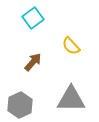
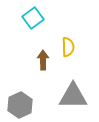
yellow semicircle: moved 3 px left, 1 px down; rotated 138 degrees counterclockwise
brown arrow: moved 10 px right, 2 px up; rotated 42 degrees counterclockwise
gray triangle: moved 2 px right, 3 px up
